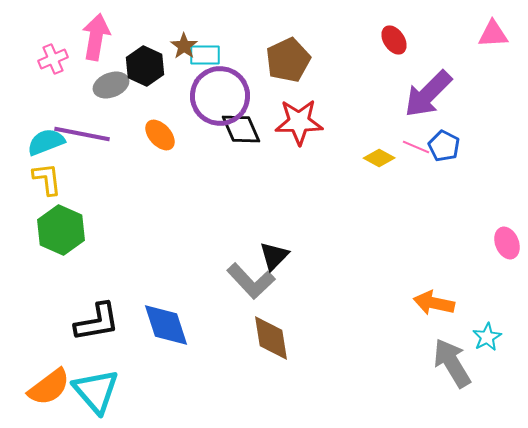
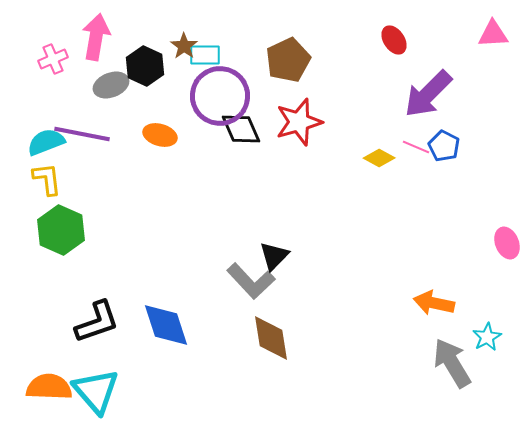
red star: rotated 15 degrees counterclockwise
orange ellipse: rotated 32 degrees counterclockwise
black L-shape: rotated 9 degrees counterclockwise
orange semicircle: rotated 141 degrees counterclockwise
